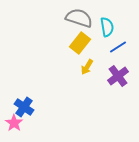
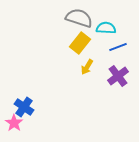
cyan semicircle: moved 1 px left, 1 px down; rotated 78 degrees counterclockwise
blue line: rotated 12 degrees clockwise
